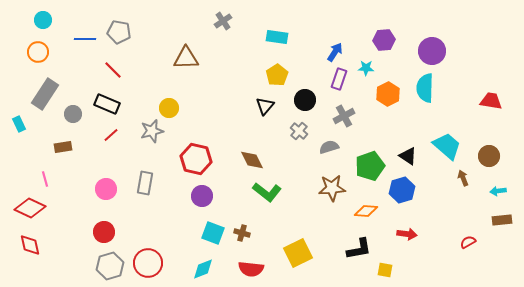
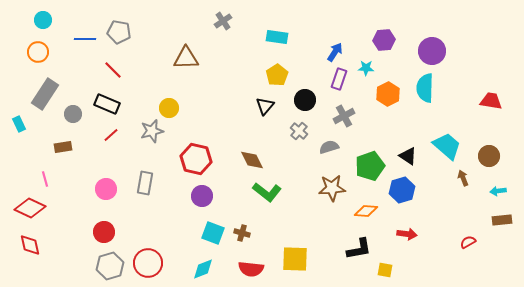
yellow square at (298, 253): moved 3 px left, 6 px down; rotated 28 degrees clockwise
